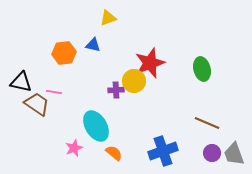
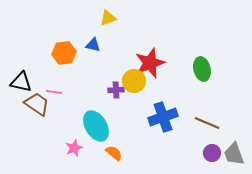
blue cross: moved 34 px up
